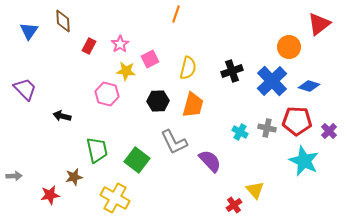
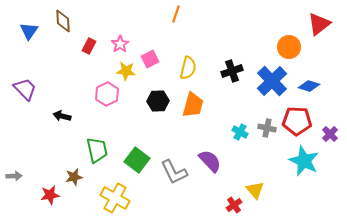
pink hexagon: rotated 20 degrees clockwise
purple cross: moved 1 px right, 3 px down
gray L-shape: moved 30 px down
